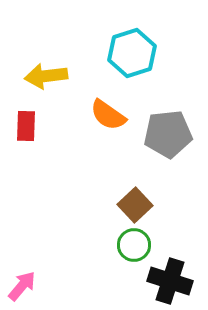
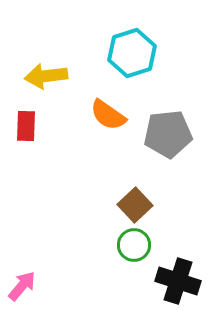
black cross: moved 8 px right
